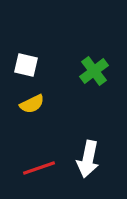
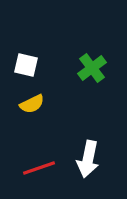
green cross: moved 2 px left, 3 px up
